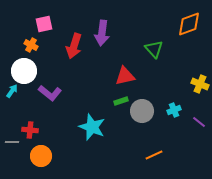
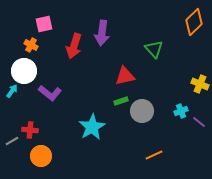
orange diamond: moved 5 px right, 2 px up; rotated 24 degrees counterclockwise
cyan cross: moved 7 px right, 1 px down
cyan star: rotated 20 degrees clockwise
gray line: moved 1 px up; rotated 32 degrees counterclockwise
